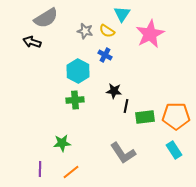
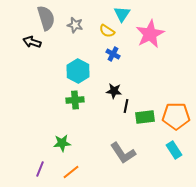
gray semicircle: rotated 75 degrees counterclockwise
gray star: moved 10 px left, 6 px up
blue cross: moved 8 px right, 1 px up
purple line: rotated 21 degrees clockwise
